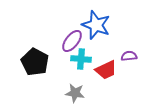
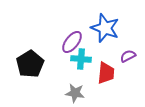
blue star: moved 9 px right, 3 px down
purple ellipse: moved 1 px down
purple semicircle: moved 1 px left; rotated 21 degrees counterclockwise
black pentagon: moved 5 px left, 2 px down; rotated 12 degrees clockwise
red trapezoid: moved 3 px down; rotated 60 degrees counterclockwise
